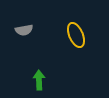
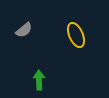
gray semicircle: rotated 30 degrees counterclockwise
